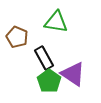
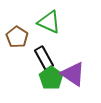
green triangle: moved 7 px left; rotated 15 degrees clockwise
brown pentagon: rotated 10 degrees clockwise
green pentagon: moved 2 px right, 3 px up
